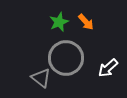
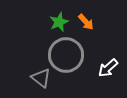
gray circle: moved 3 px up
